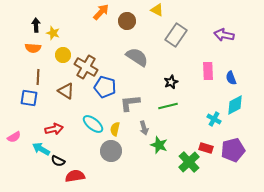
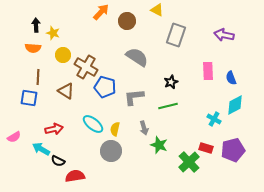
gray rectangle: rotated 15 degrees counterclockwise
gray L-shape: moved 4 px right, 6 px up
